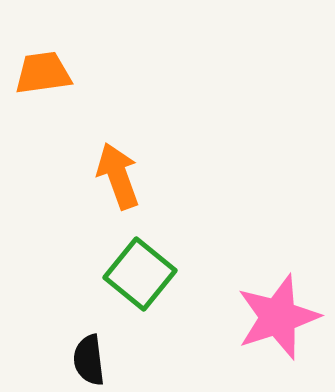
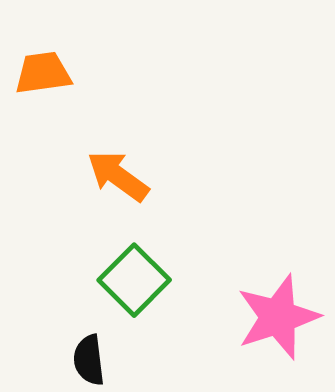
orange arrow: rotated 34 degrees counterclockwise
green square: moved 6 px left, 6 px down; rotated 6 degrees clockwise
